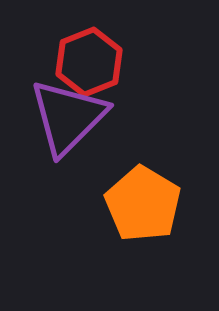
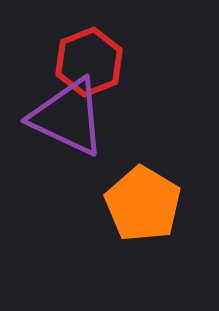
purple triangle: rotated 50 degrees counterclockwise
